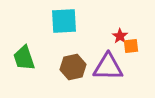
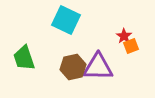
cyan square: moved 2 px right, 1 px up; rotated 28 degrees clockwise
red star: moved 4 px right
orange square: rotated 14 degrees counterclockwise
purple triangle: moved 10 px left
